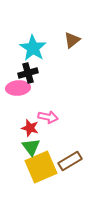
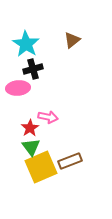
cyan star: moved 7 px left, 4 px up
black cross: moved 5 px right, 4 px up
red star: rotated 24 degrees clockwise
brown rectangle: rotated 10 degrees clockwise
